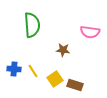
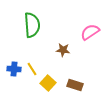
pink semicircle: rotated 138 degrees clockwise
yellow line: moved 1 px left, 2 px up
yellow square: moved 7 px left, 4 px down; rotated 14 degrees counterclockwise
